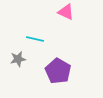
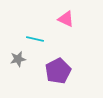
pink triangle: moved 7 px down
purple pentagon: rotated 15 degrees clockwise
